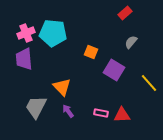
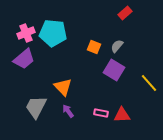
gray semicircle: moved 14 px left, 4 px down
orange square: moved 3 px right, 5 px up
purple trapezoid: rotated 125 degrees counterclockwise
orange triangle: moved 1 px right
